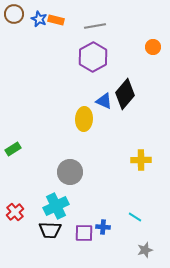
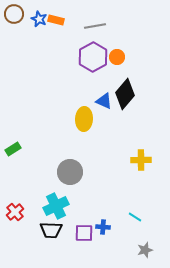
orange circle: moved 36 px left, 10 px down
black trapezoid: moved 1 px right
